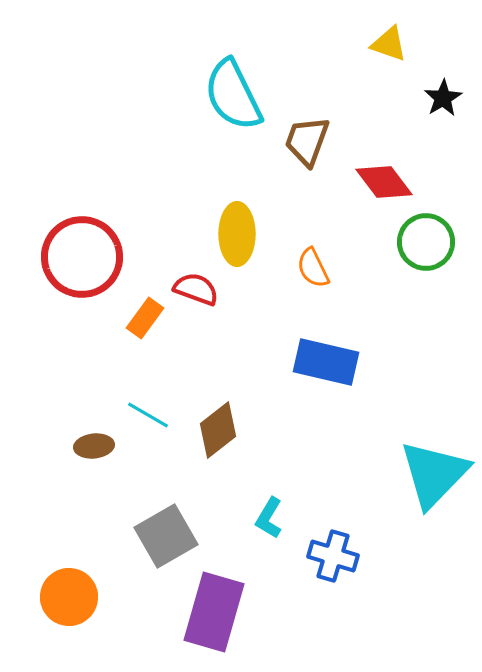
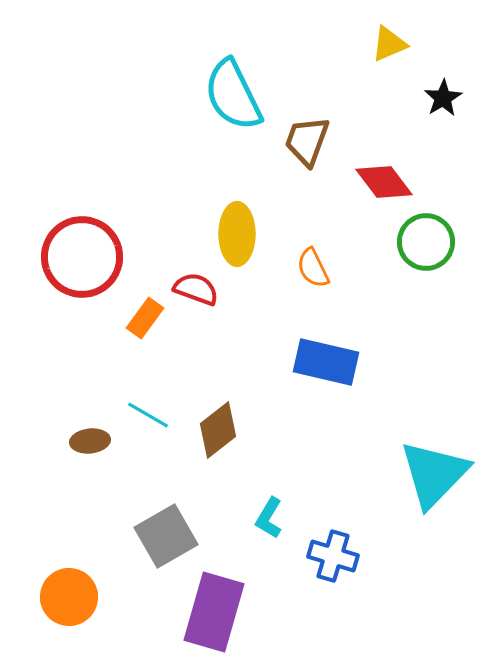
yellow triangle: rotated 42 degrees counterclockwise
brown ellipse: moved 4 px left, 5 px up
